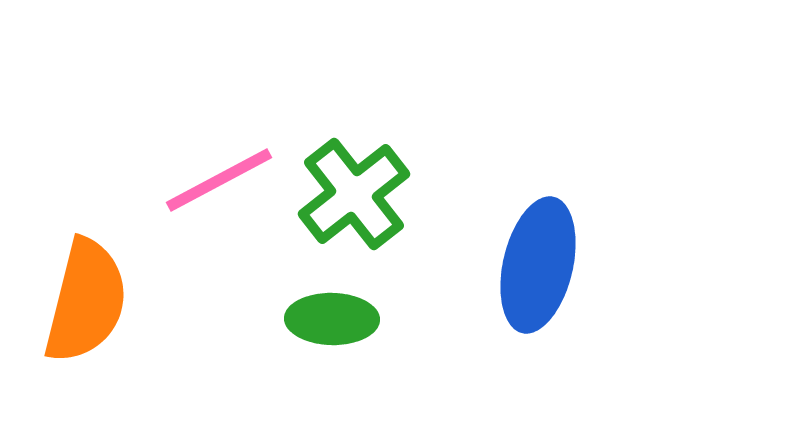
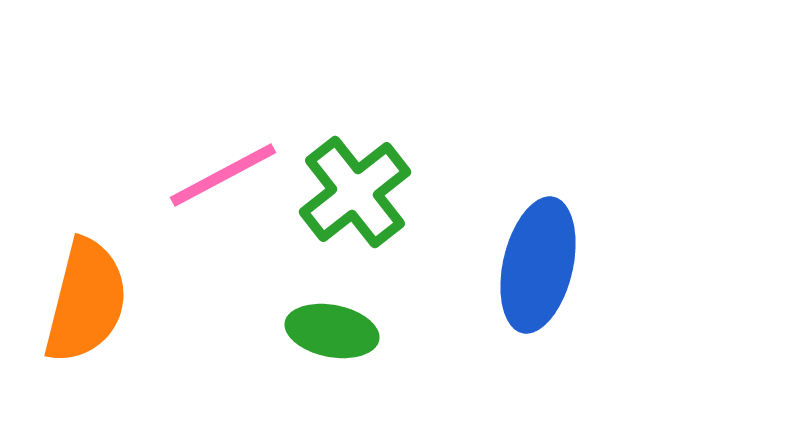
pink line: moved 4 px right, 5 px up
green cross: moved 1 px right, 2 px up
green ellipse: moved 12 px down; rotated 10 degrees clockwise
